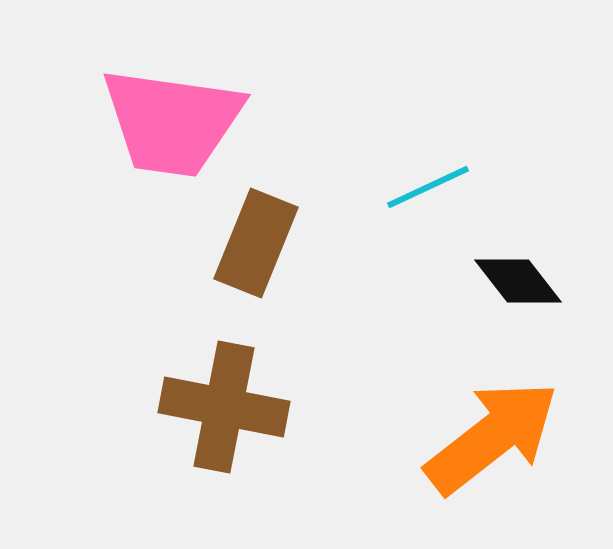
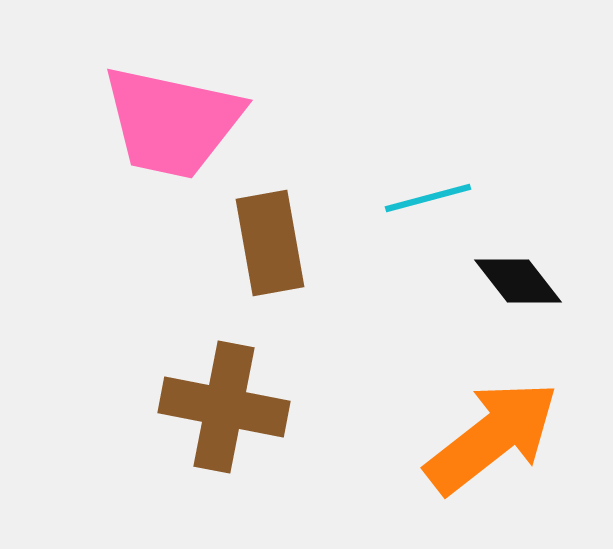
pink trapezoid: rotated 4 degrees clockwise
cyan line: moved 11 px down; rotated 10 degrees clockwise
brown rectangle: moved 14 px right; rotated 32 degrees counterclockwise
